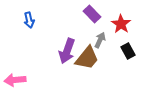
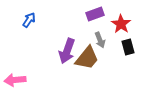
purple rectangle: moved 3 px right; rotated 66 degrees counterclockwise
blue arrow: rotated 133 degrees counterclockwise
gray arrow: rotated 133 degrees clockwise
black rectangle: moved 4 px up; rotated 14 degrees clockwise
